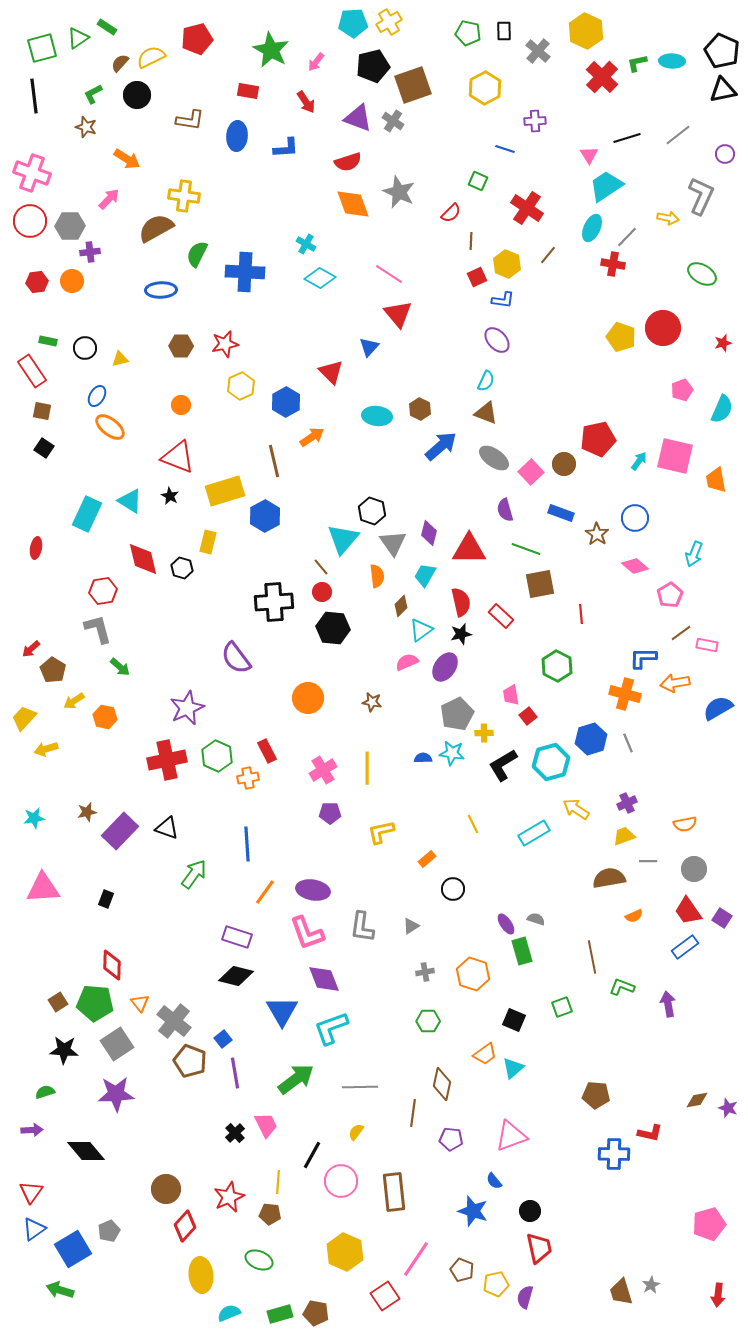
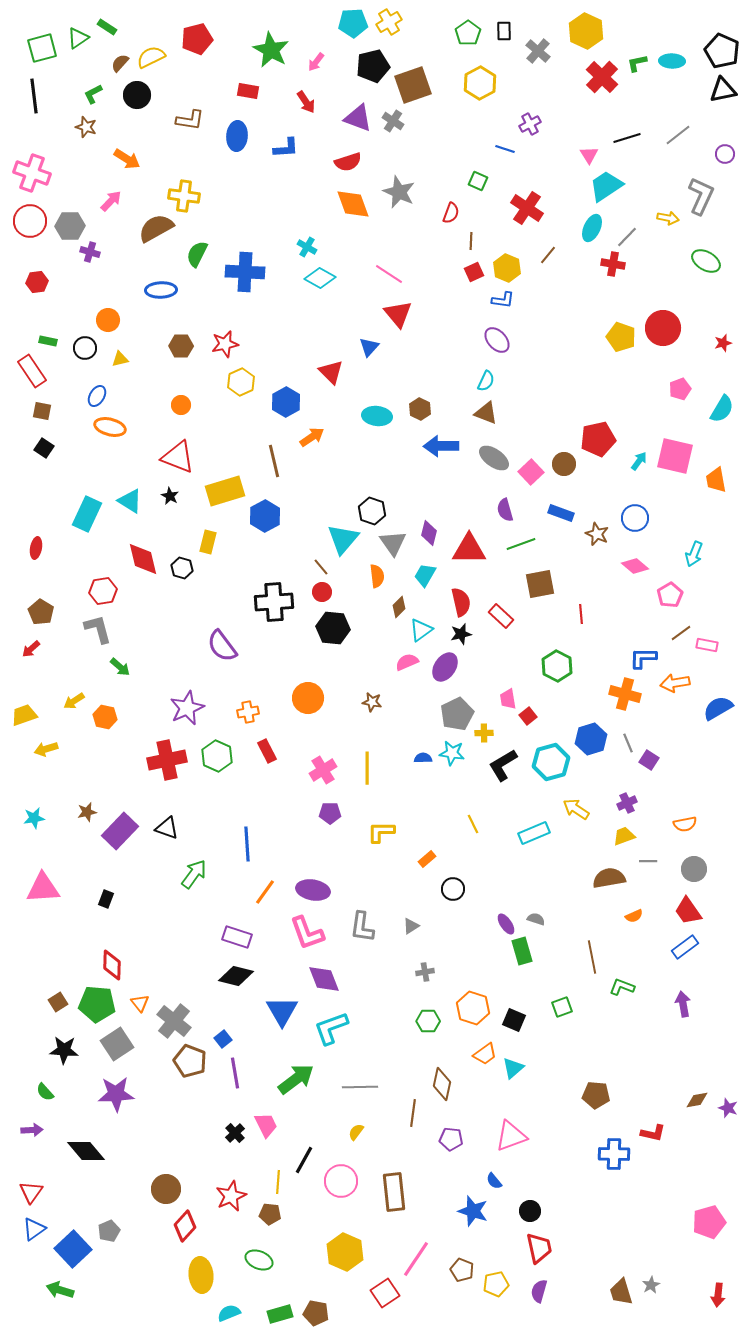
green pentagon at (468, 33): rotated 25 degrees clockwise
yellow hexagon at (485, 88): moved 5 px left, 5 px up
purple cross at (535, 121): moved 5 px left, 3 px down; rotated 25 degrees counterclockwise
pink arrow at (109, 199): moved 2 px right, 2 px down
red semicircle at (451, 213): rotated 25 degrees counterclockwise
cyan cross at (306, 244): moved 1 px right, 3 px down
purple cross at (90, 252): rotated 24 degrees clockwise
yellow hexagon at (507, 264): moved 4 px down
green ellipse at (702, 274): moved 4 px right, 13 px up
red square at (477, 277): moved 3 px left, 5 px up
orange circle at (72, 281): moved 36 px right, 39 px down
yellow hexagon at (241, 386): moved 4 px up
pink pentagon at (682, 390): moved 2 px left, 1 px up
cyan semicircle at (722, 409): rotated 8 degrees clockwise
orange ellipse at (110, 427): rotated 24 degrees counterclockwise
blue arrow at (441, 446): rotated 140 degrees counterclockwise
brown star at (597, 534): rotated 10 degrees counterclockwise
green line at (526, 549): moved 5 px left, 5 px up; rotated 40 degrees counterclockwise
brown diamond at (401, 606): moved 2 px left, 1 px down
purple semicircle at (236, 658): moved 14 px left, 12 px up
brown pentagon at (53, 670): moved 12 px left, 58 px up
pink trapezoid at (511, 695): moved 3 px left, 4 px down
yellow trapezoid at (24, 718): moved 3 px up; rotated 28 degrees clockwise
orange cross at (248, 778): moved 66 px up
yellow L-shape at (381, 832): rotated 12 degrees clockwise
cyan rectangle at (534, 833): rotated 8 degrees clockwise
purple square at (722, 918): moved 73 px left, 158 px up
orange hexagon at (473, 974): moved 34 px down
green pentagon at (95, 1003): moved 2 px right, 1 px down
purple arrow at (668, 1004): moved 15 px right
green semicircle at (45, 1092): rotated 114 degrees counterclockwise
red L-shape at (650, 1133): moved 3 px right
black line at (312, 1155): moved 8 px left, 5 px down
red star at (229, 1197): moved 2 px right, 1 px up
pink pentagon at (709, 1224): moved 2 px up
blue square at (73, 1249): rotated 12 degrees counterclockwise
red square at (385, 1296): moved 3 px up
purple semicircle at (525, 1297): moved 14 px right, 6 px up
